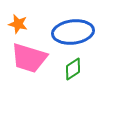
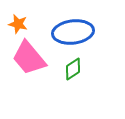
pink trapezoid: rotated 33 degrees clockwise
